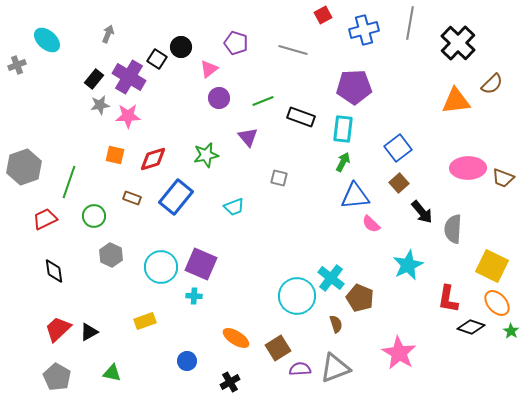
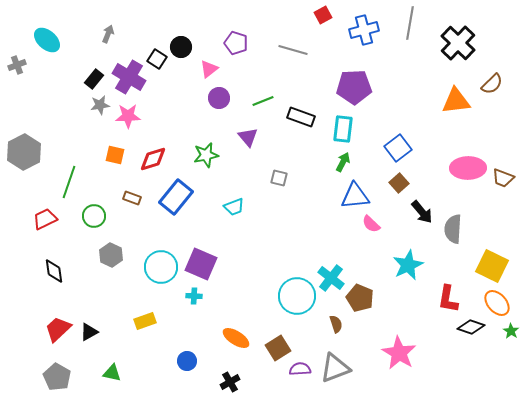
gray hexagon at (24, 167): moved 15 px up; rotated 8 degrees counterclockwise
